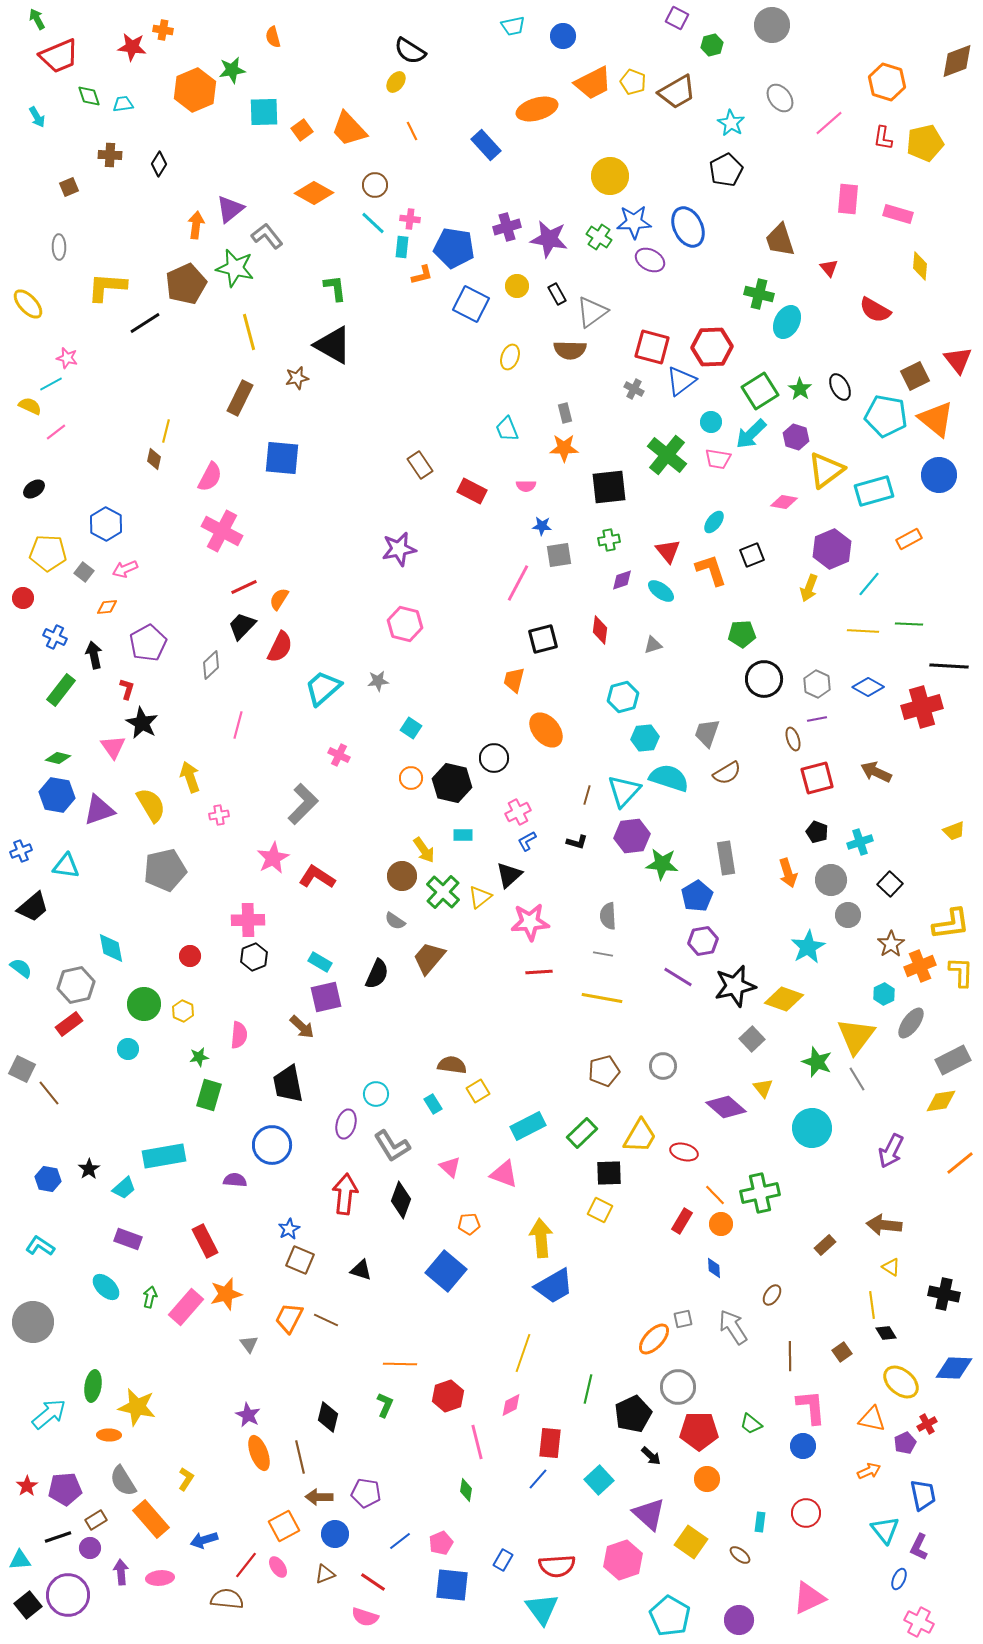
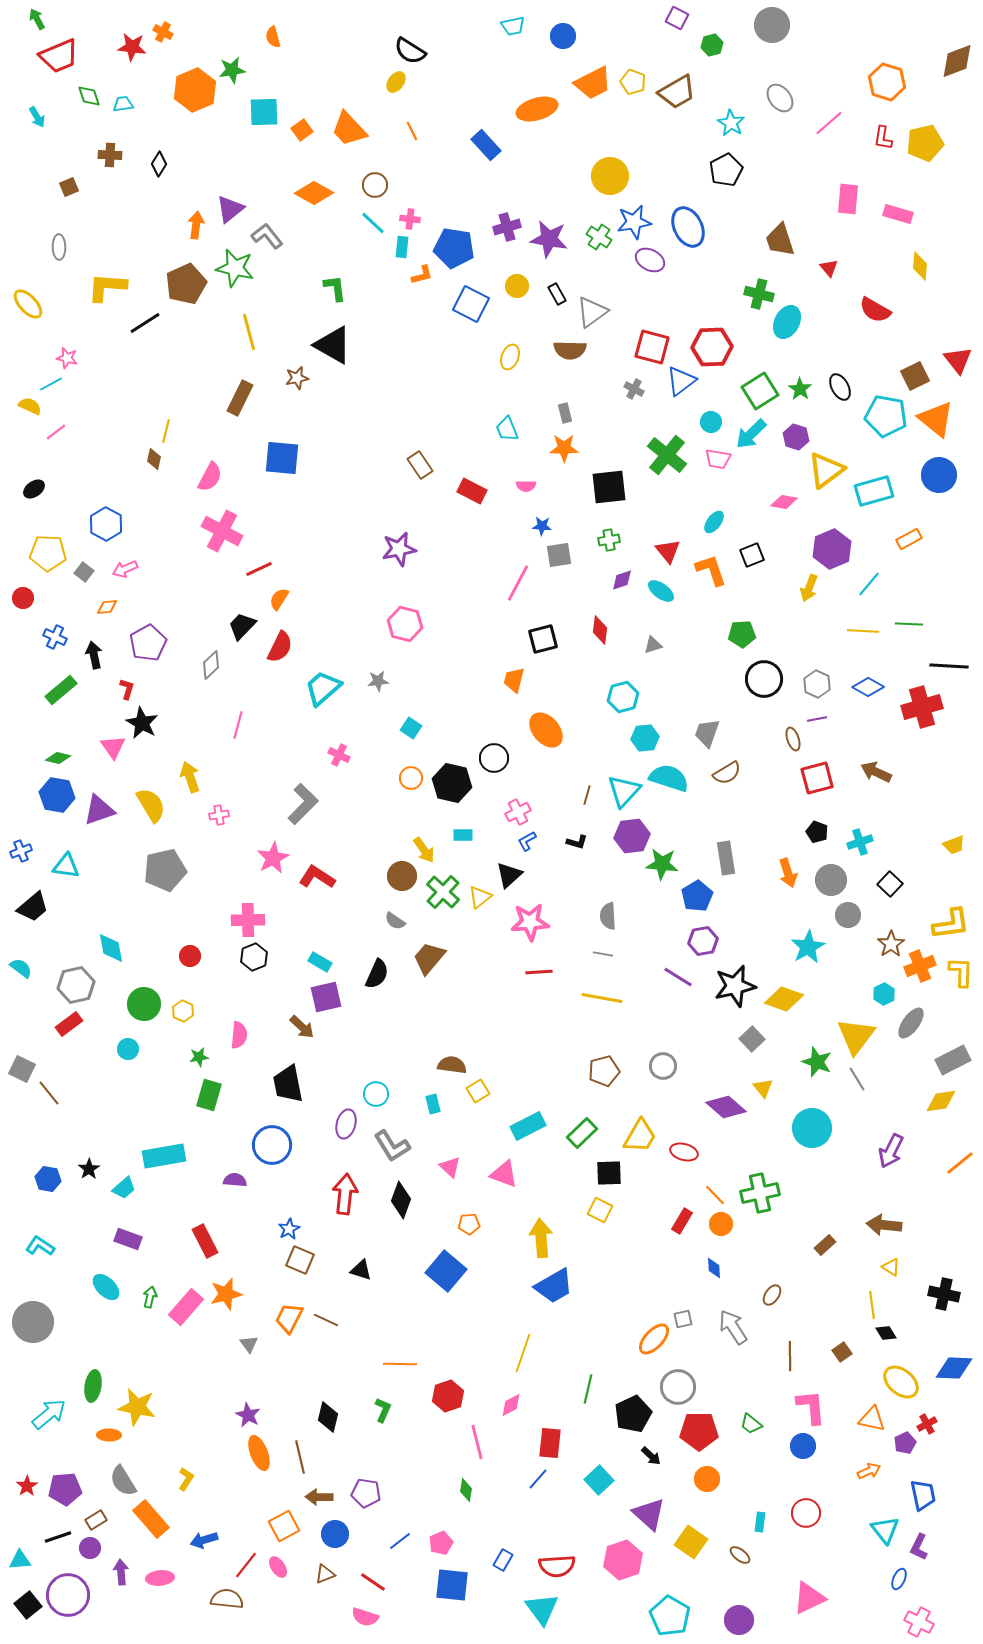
orange cross at (163, 30): moved 2 px down; rotated 18 degrees clockwise
blue star at (634, 222): rotated 8 degrees counterclockwise
red line at (244, 587): moved 15 px right, 18 px up
green rectangle at (61, 690): rotated 12 degrees clockwise
yellow trapezoid at (954, 831): moved 14 px down
cyan rectangle at (433, 1104): rotated 18 degrees clockwise
green L-shape at (385, 1405): moved 2 px left, 5 px down
